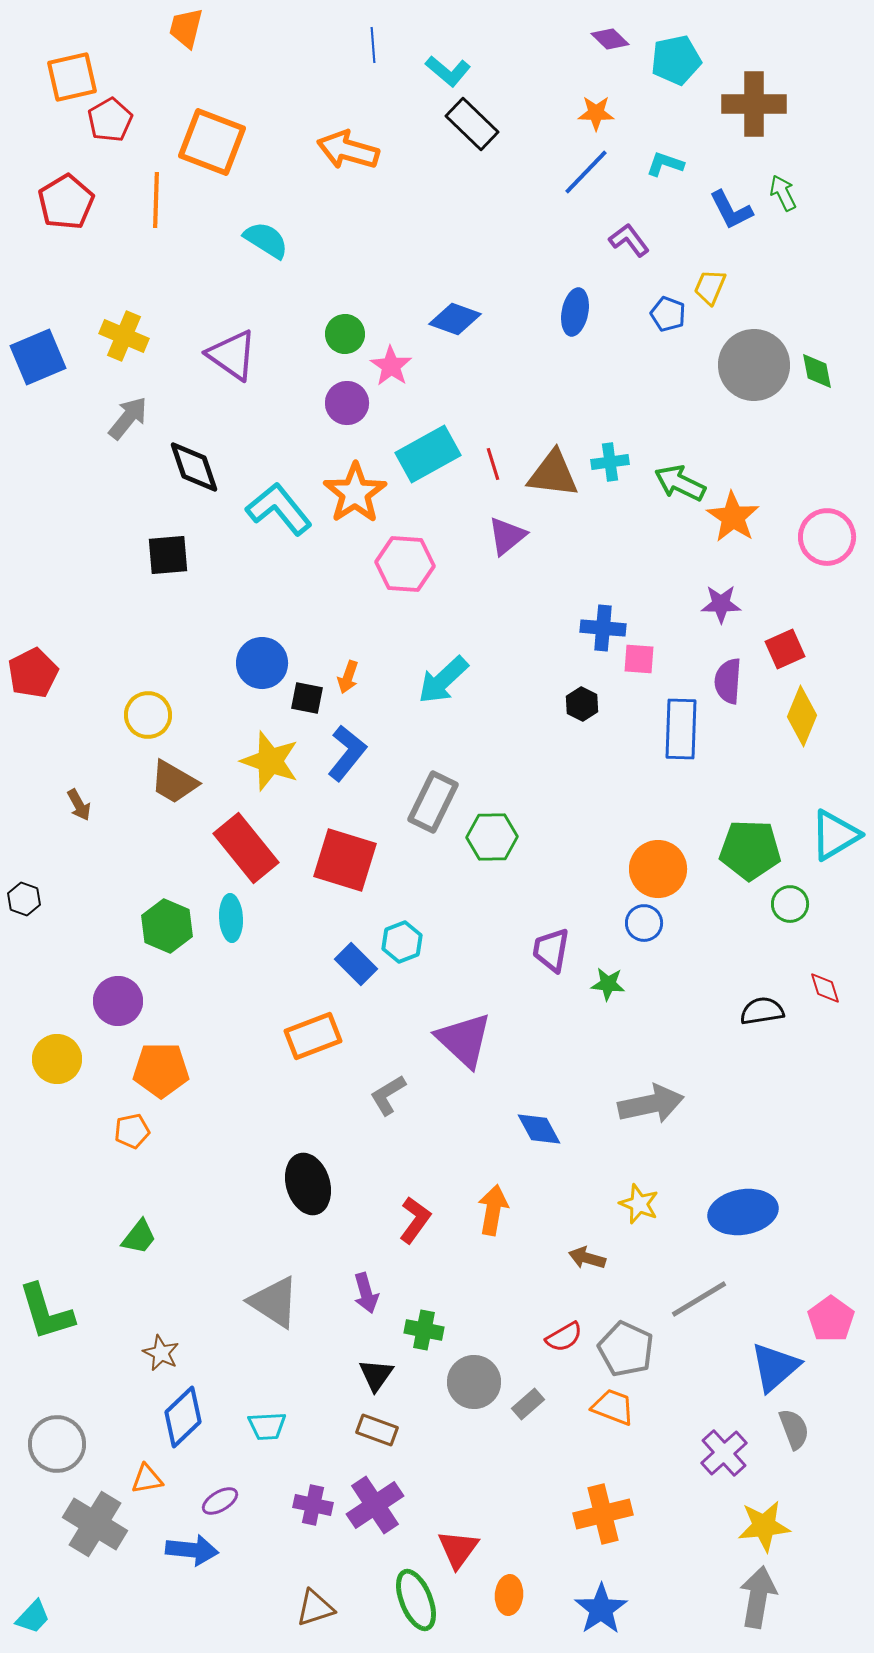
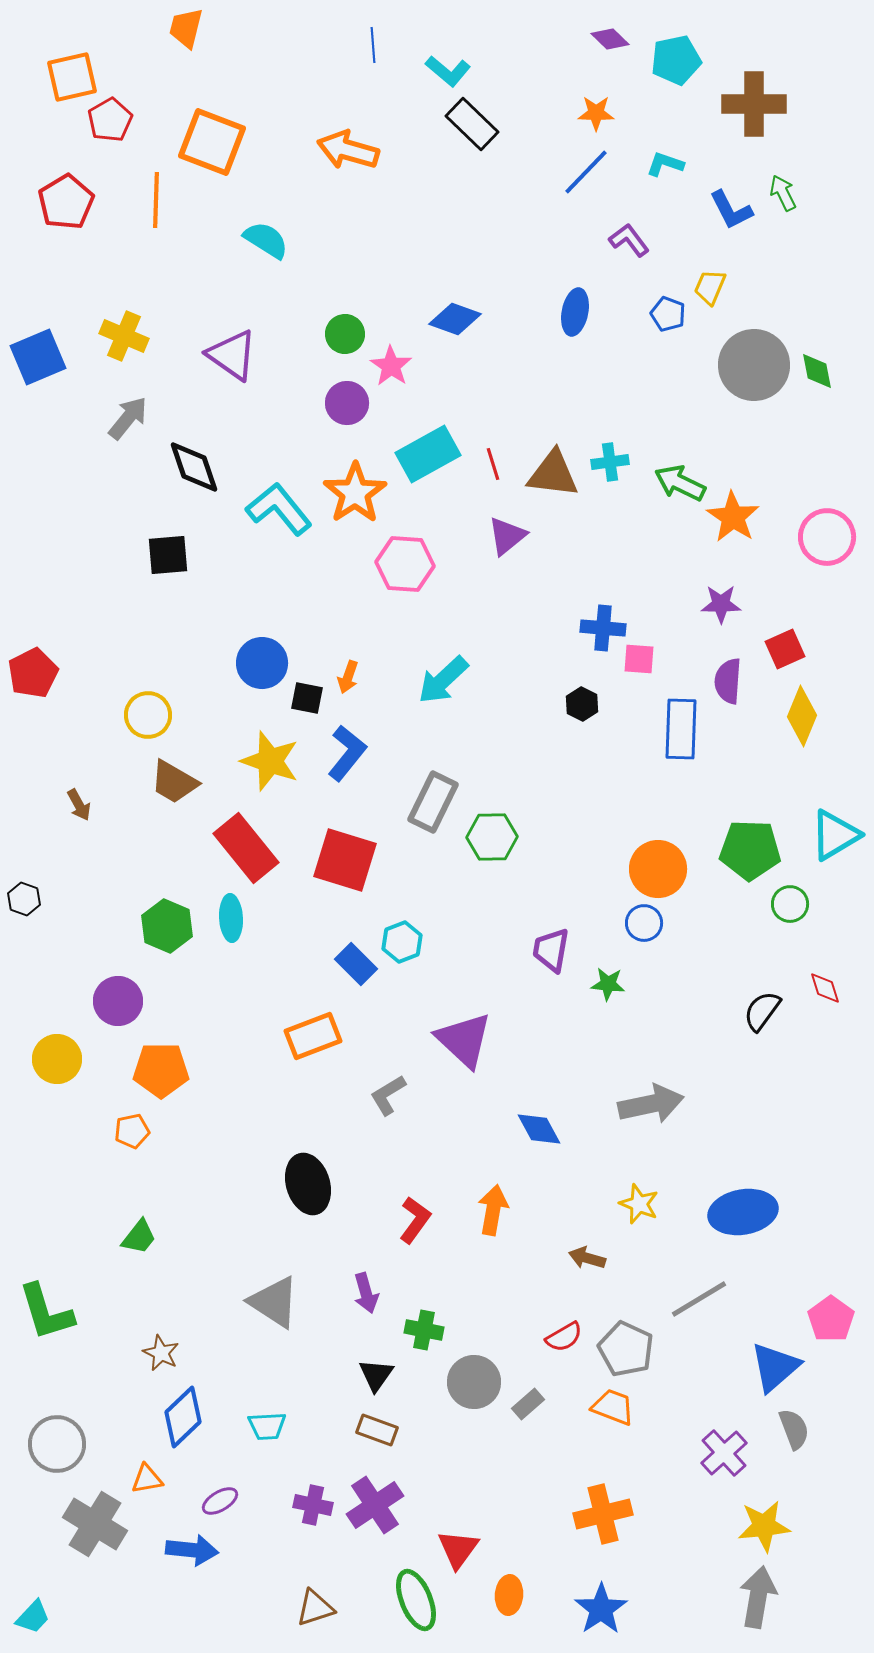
black semicircle at (762, 1011): rotated 45 degrees counterclockwise
